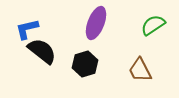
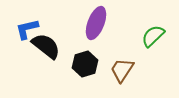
green semicircle: moved 11 px down; rotated 10 degrees counterclockwise
black semicircle: moved 4 px right, 5 px up
brown trapezoid: moved 18 px left; rotated 60 degrees clockwise
